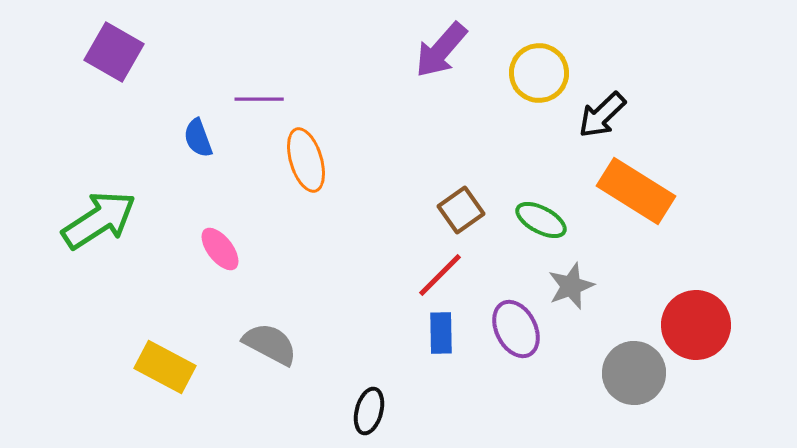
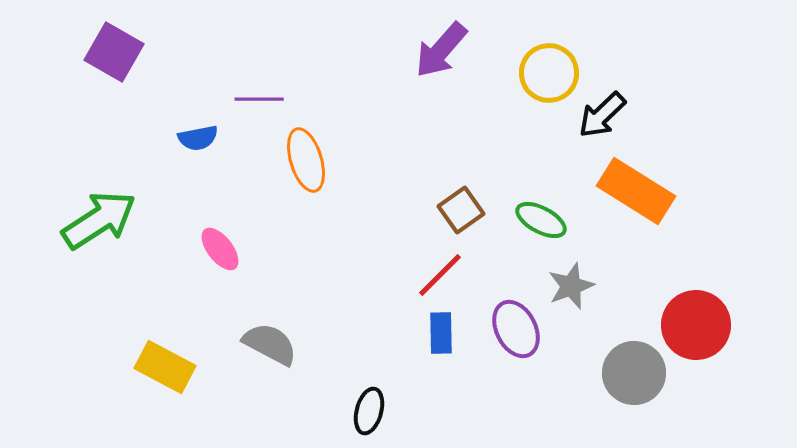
yellow circle: moved 10 px right
blue semicircle: rotated 81 degrees counterclockwise
